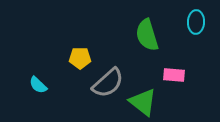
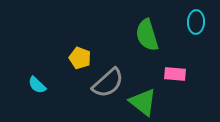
yellow pentagon: rotated 20 degrees clockwise
pink rectangle: moved 1 px right, 1 px up
cyan semicircle: moved 1 px left
